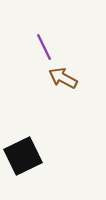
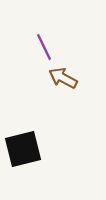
black square: moved 7 px up; rotated 12 degrees clockwise
